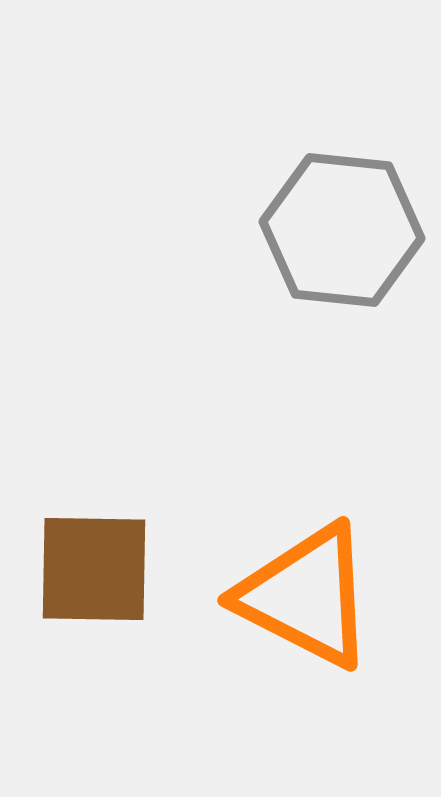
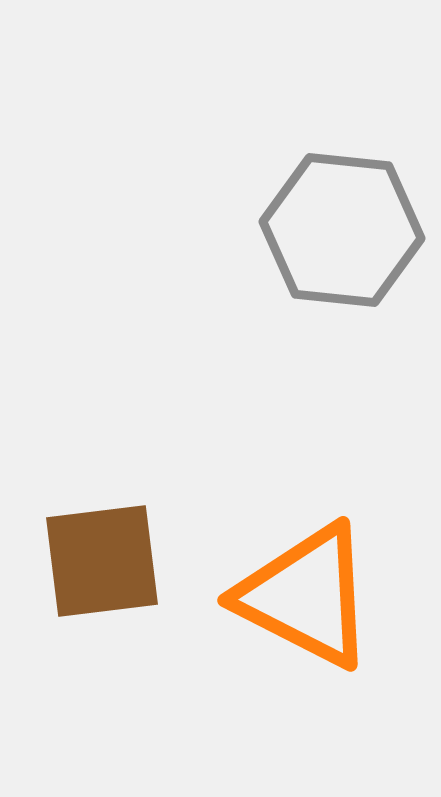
brown square: moved 8 px right, 8 px up; rotated 8 degrees counterclockwise
